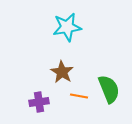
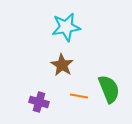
cyan star: moved 1 px left
brown star: moved 7 px up
purple cross: rotated 24 degrees clockwise
